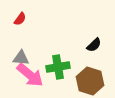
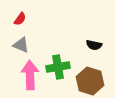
black semicircle: rotated 56 degrees clockwise
gray triangle: moved 13 px up; rotated 18 degrees clockwise
pink arrow: rotated 132 degrees counterclockwise
